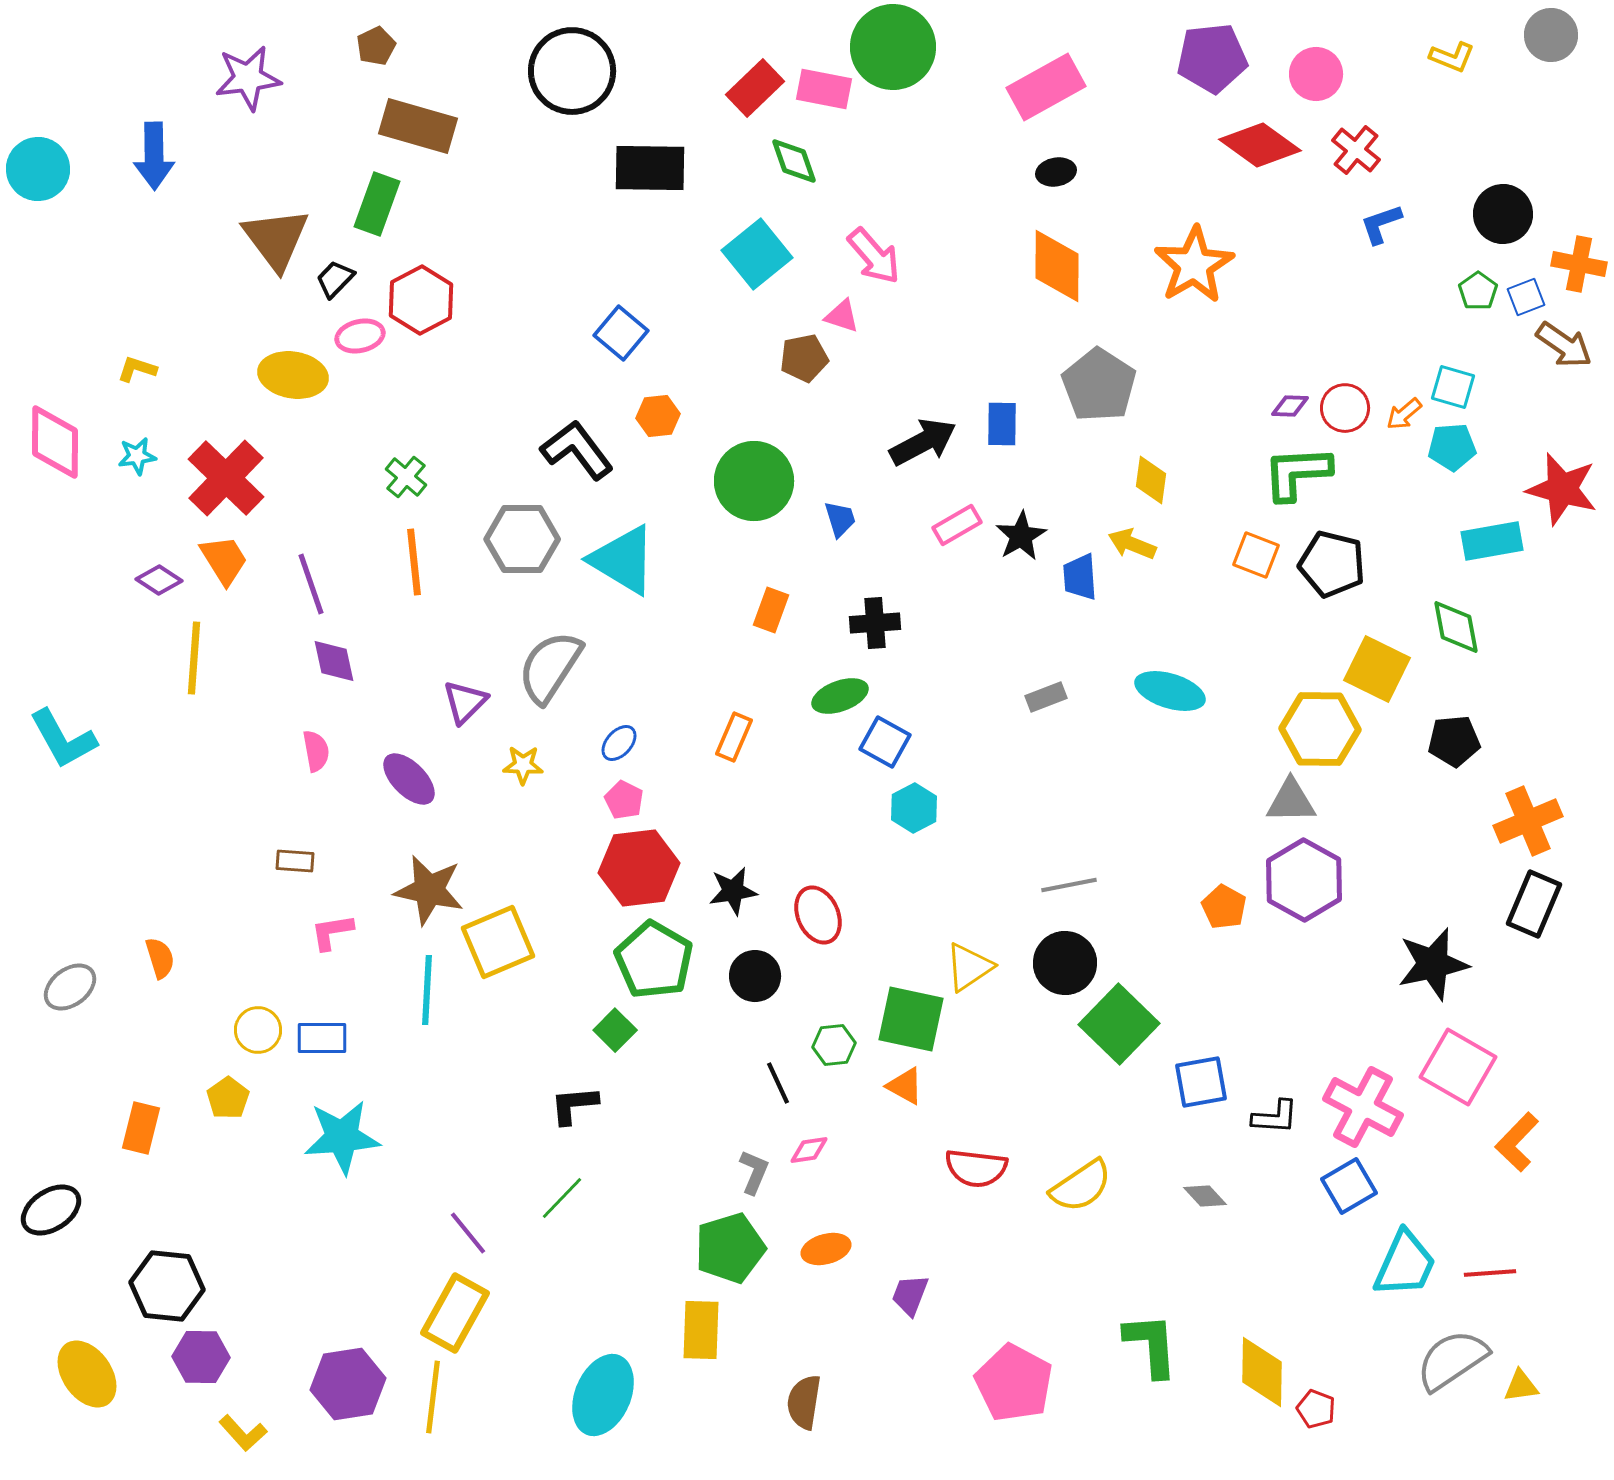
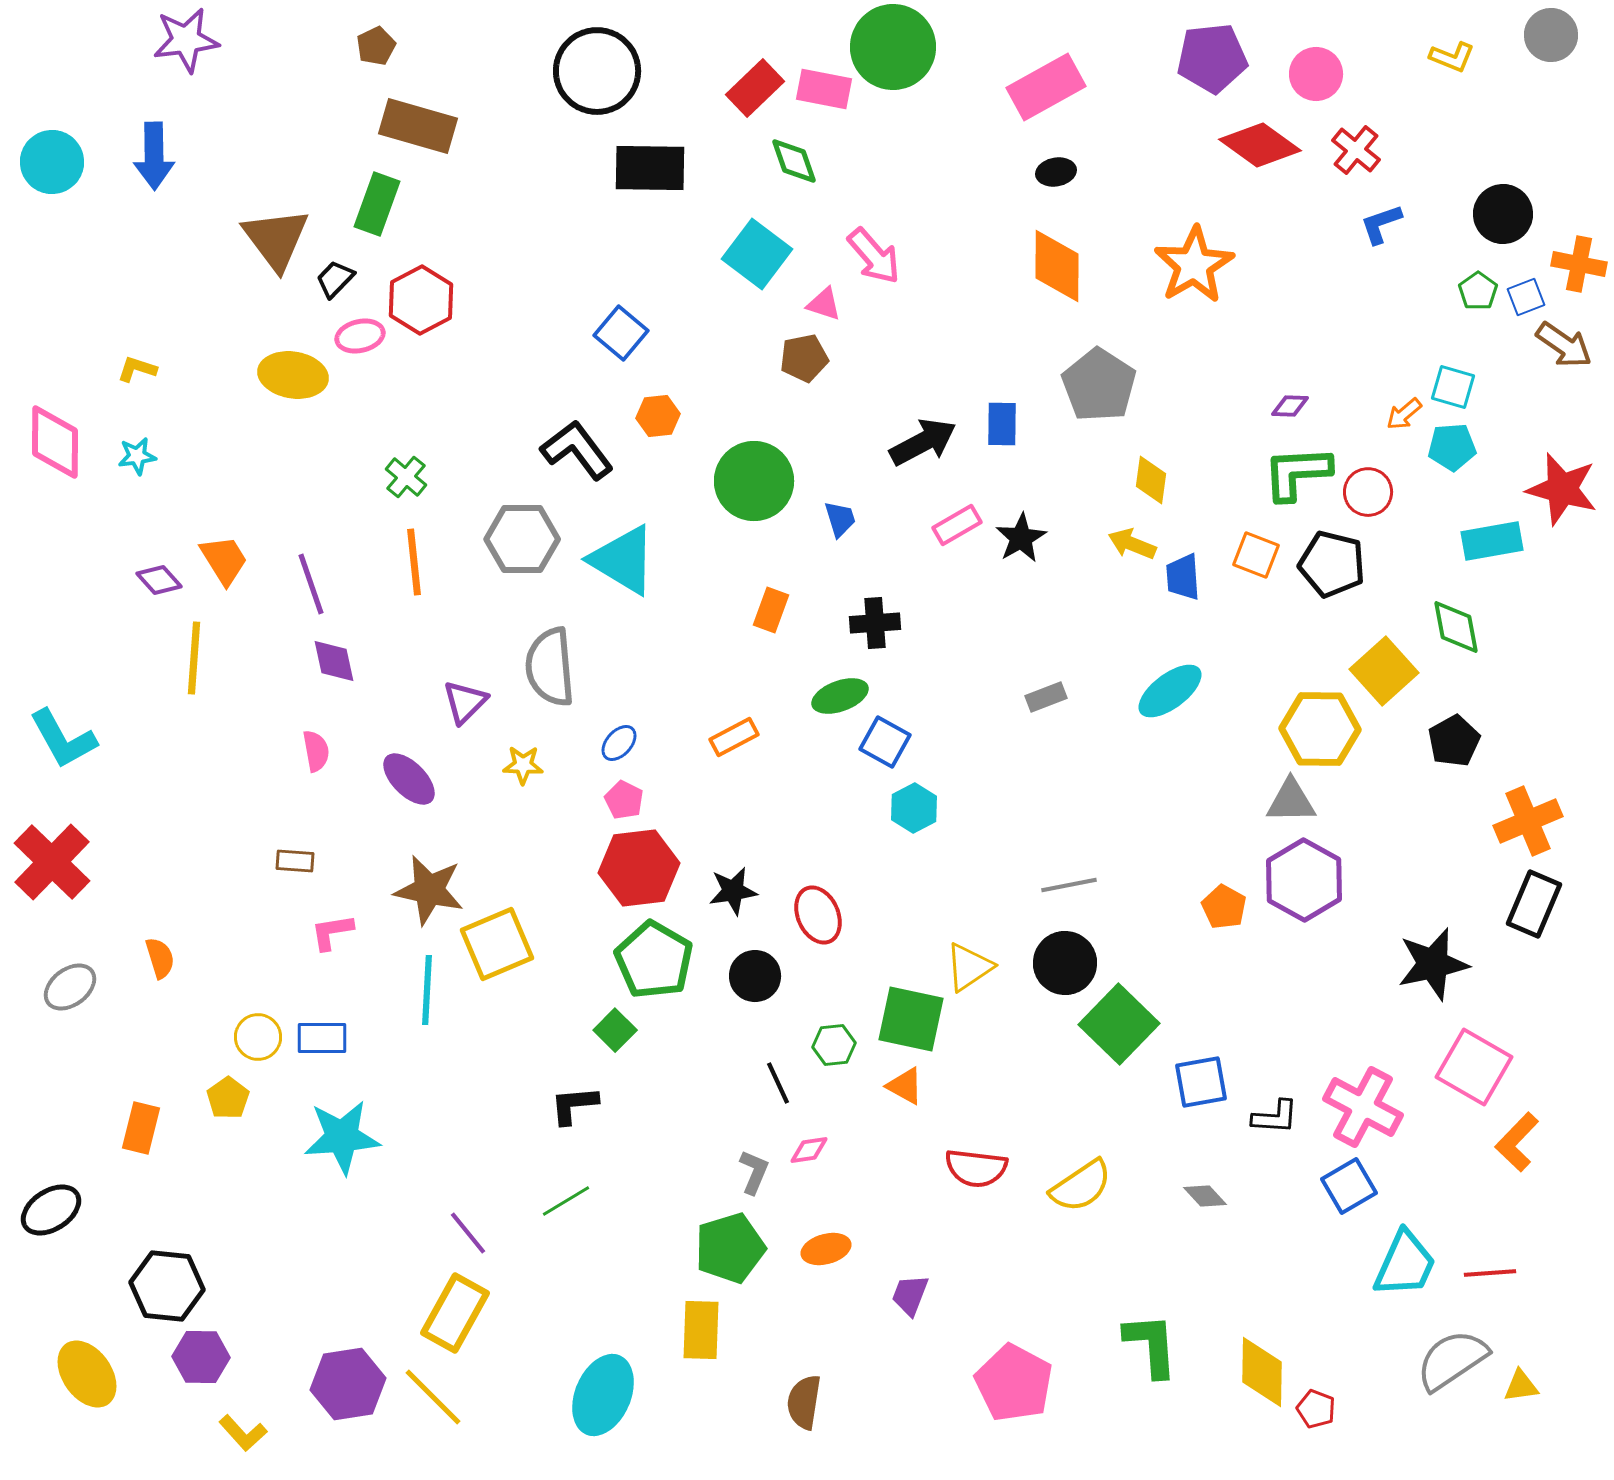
black circle at (572, 71): moved 25 px right
purple star at (248, 78): moved 62 px left, 38 px up
cyan circle at (38, 169): moved 14 px right, 7 px up
cyan square at (757, 254): rotated 14 degrees counterclockwise
pink triangle at (842, 316): moved 18 px left, 12 px up
red circle at (1345, 408): moved 23 px right, 84 px down
red cross at (226, 478): moved 174 px left, 384 px down
black star at (1021, 536): moved 2 px down
blue trapezoid at (1080, 577): moved 103 px right
purple diamond at (159, 580): rotated 15 degrees clockwise
gray semicircle at (550, 667): rotated 38 degrees counterclockwise
yellow square at (1377, 669): moved 7 px right, 2 px down; rotated 22 degrees clockwise
cyan ellipse at (1170, 691): rotated 54 degrees counterclockwise
orange rectangle at (734, 737): rotated 39 degrees clockwise
black pentagon at (1454, 741): rotated 24 degrees counterclockwise
yellow square at (498, 942): moved 1 px left, 2 px down
yellow circle at (258, 1030): moved 7 px down
pink square at (1458, 1067): moved 16 px right
green line at (562, 1198): moved 4 px right, 3 px down; rotated 15 degrees clockwise
yellow line at (433, 1397): rotated 52 degrees counterclockwise
